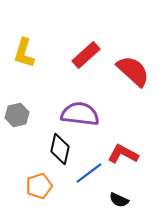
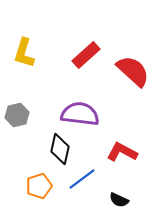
red L-shape: moved 1 px left, 2 px up
blue line: moved 7 px left, 6 px down
